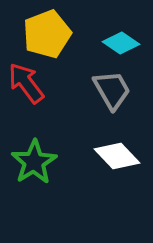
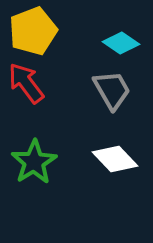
yellow pentagon: moved 14 px left, 3 px up
white diamond: moved 2 px left, 3 px down
